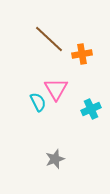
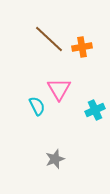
orange cross: moved 7 px up
pink triangle: moved 3 px right
cyan semicircle: moved 1 px left, 4 px down
cyan cross: moved 4 px right, 1 px down
